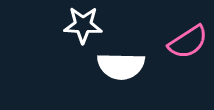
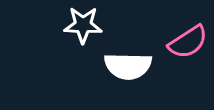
white semicircle: moved 7 px right
